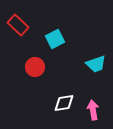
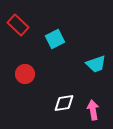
red circle: moved 10 px left, 7 px down
